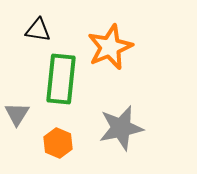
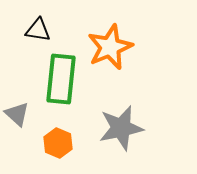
gray triangle: rotated 20 degrees counterclockwise
